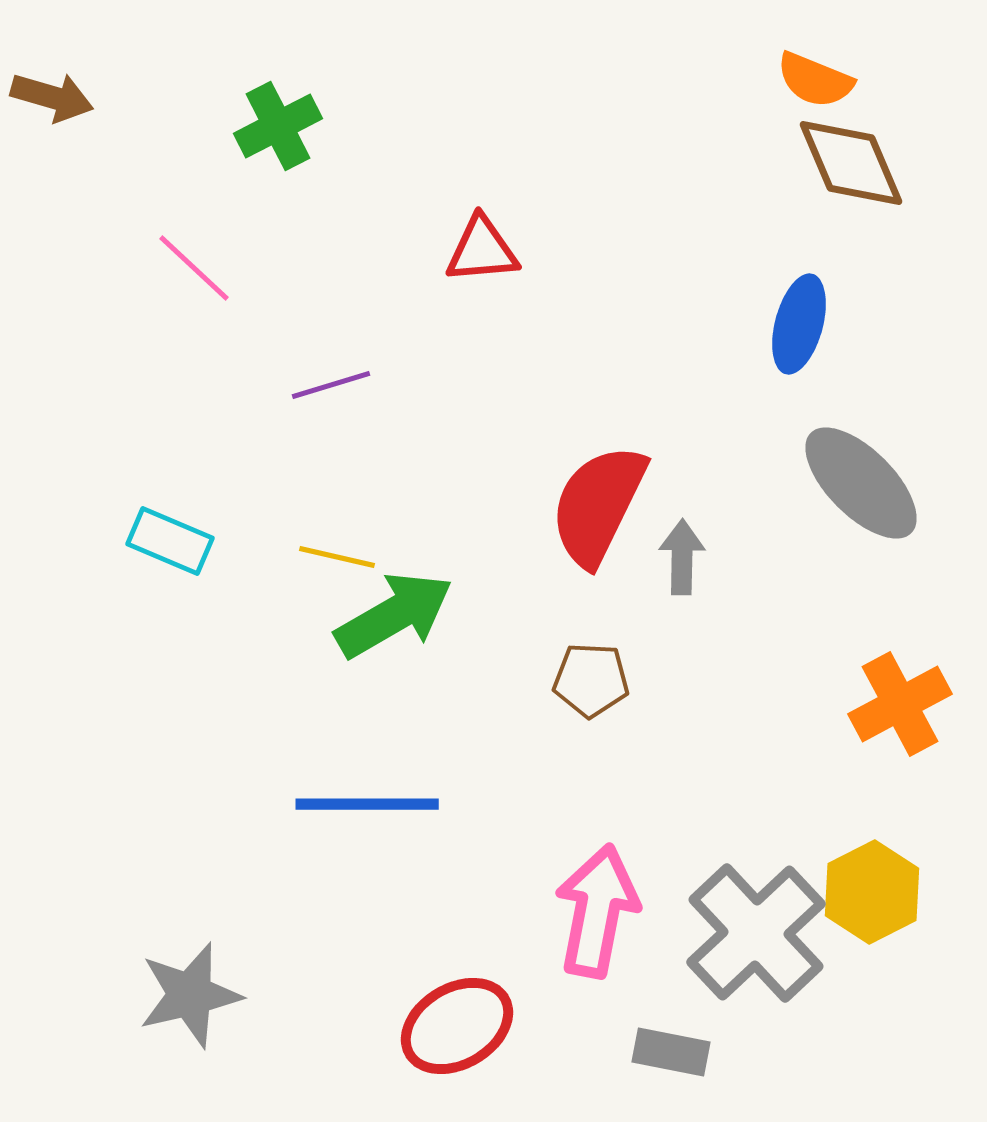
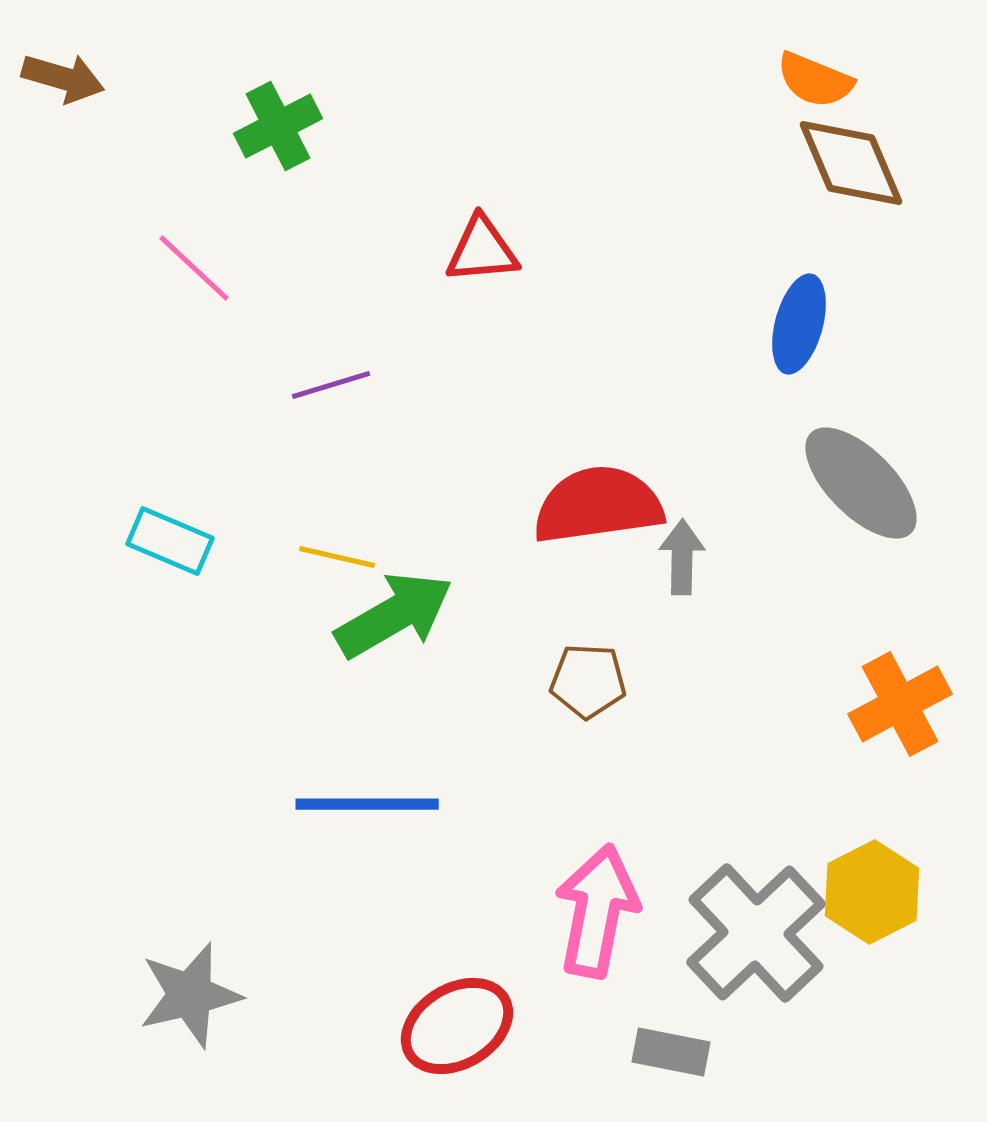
brown arrow: moved 11 px right, 19 px up
red semicircle: rotated 56 degrees clockwise
brown pentagon: moved 3 px left, 1 px down
